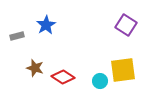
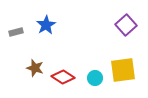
purple square: rotated 15 degrees clockwise
gray rectangle: moved 1 px left, 4 px up
cyan circle: moved 5 px left, 3 px up
